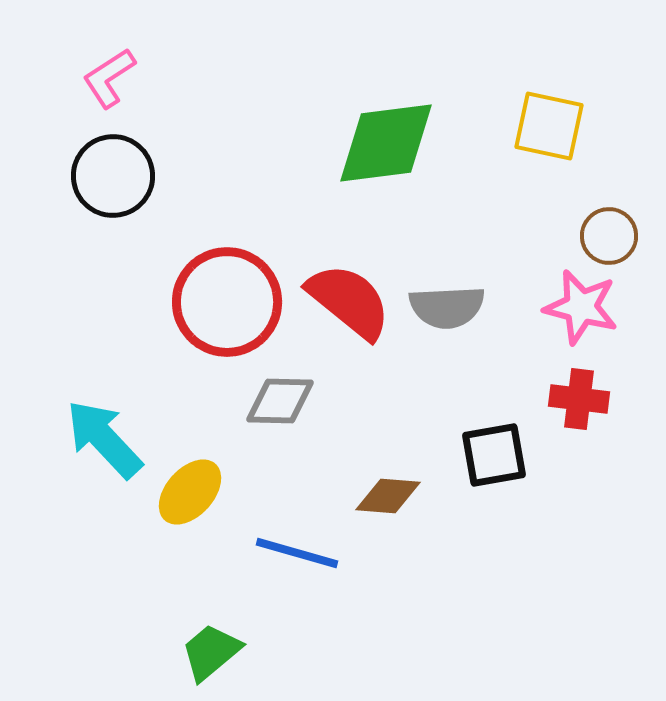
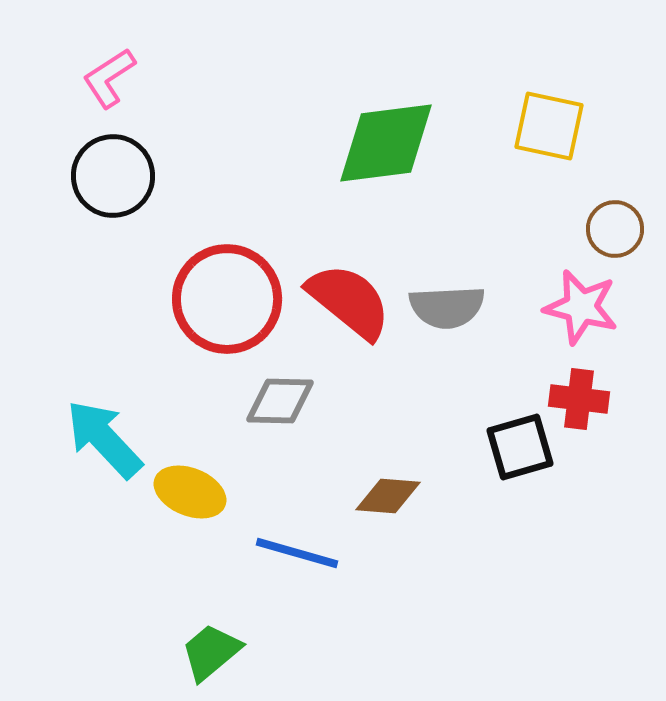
brown circle: moved 6 px right, 7 px up
red circle: moved 3 px up
black square: moved 26 px right, 8 px up; rotated 6 degrees counterclockwise
yellow ellipse: rotated 70 degrees clockwise
